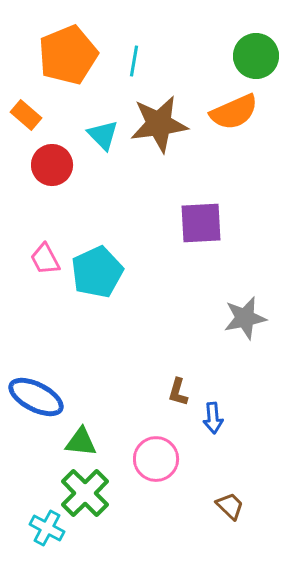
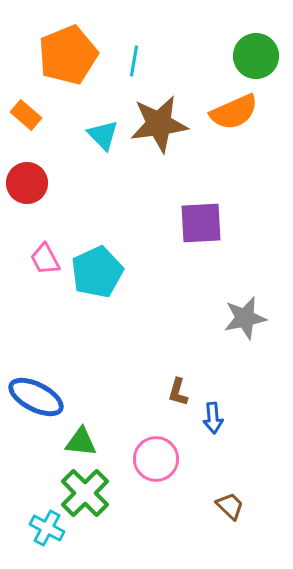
red circle: moved 25 px left, 18 px down
